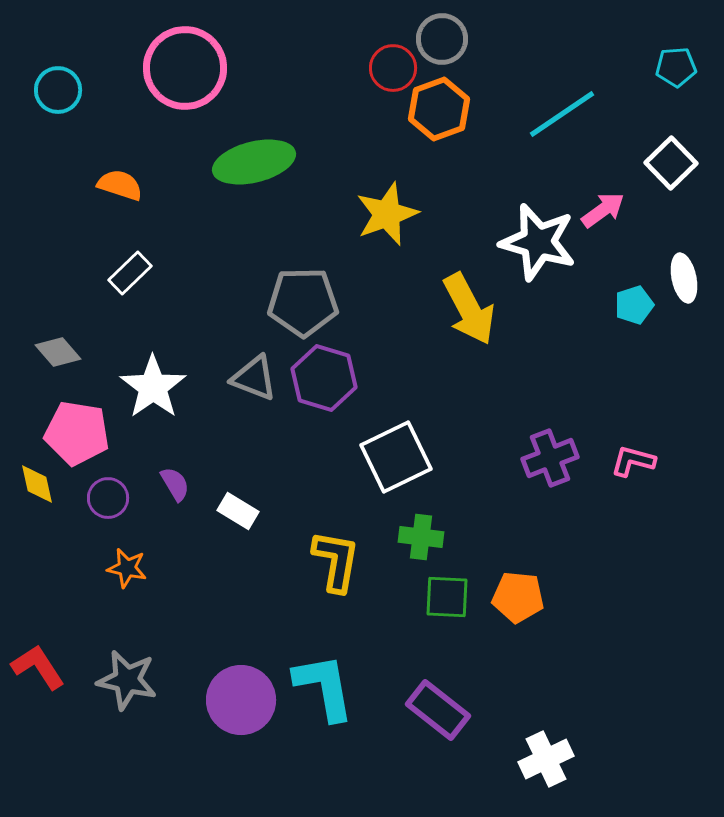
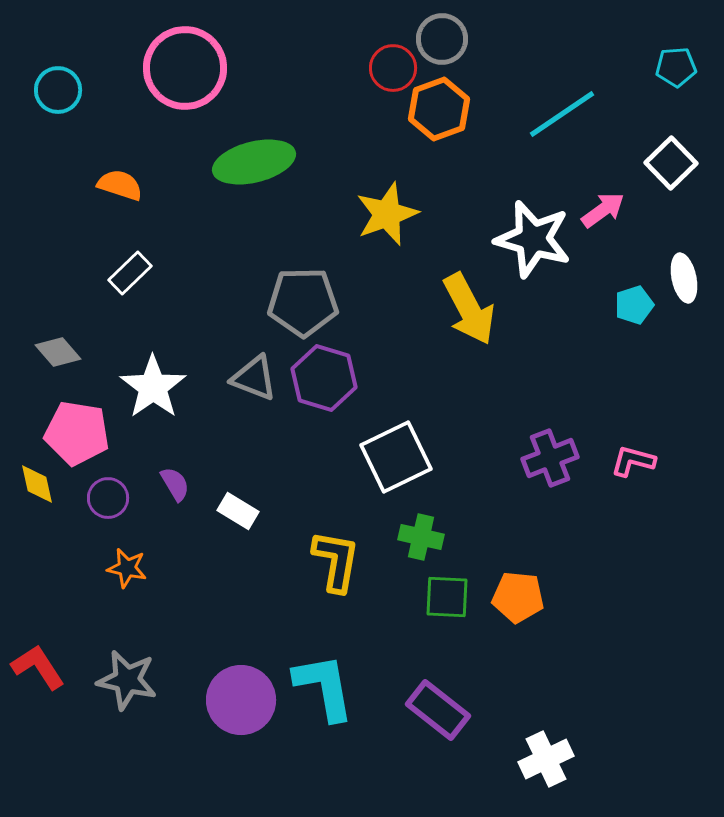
white star at (538, 242): moved 5 px left, 3 px up
green cross at (421, 537): rotated 6 degrees clockwise
